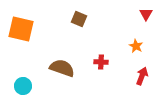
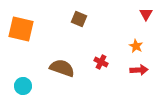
red cross: rotated 24 degrees clockwise
red arrow: moved 3 px left, 6 px up; rotated 66 degrees clockwise
